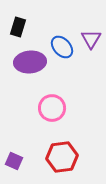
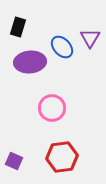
purple triangle: moved 1 px left, 1 px up
